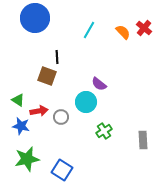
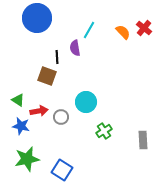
blue circle: moved 2 px right
purple semicircle: moved 24 px left, 36 px up; rotated 42 degrees clockwise
